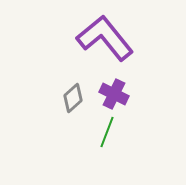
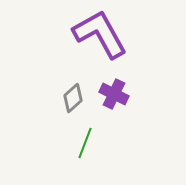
purple L-shape: moved 5 px left, 4 px up; rotated 10 degrees clockwise
green line: moved 22 px left, 11 px down
